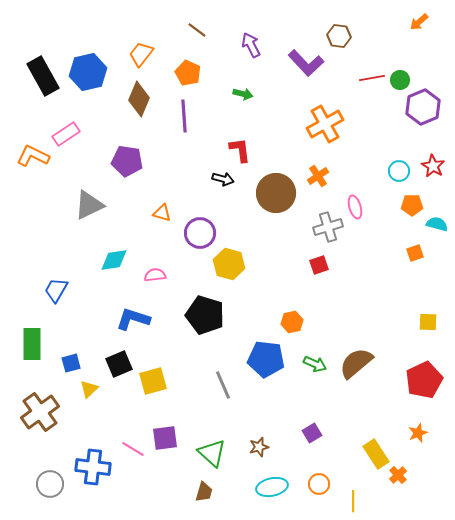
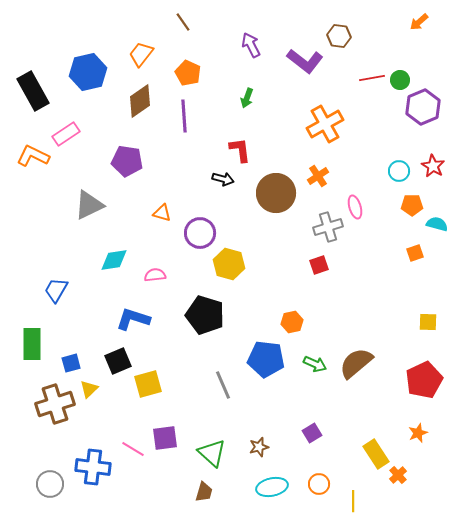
brown line at (197, 30): moved 14 px left, 8 px up; rotated 18 degrees clockwise
purple L-shape at (306, 63): moved 1 px left, 2 px up; rotated 9 degrees counterclockwise
black rectangle at (43, 76): moved 10 px left, 15 px down
green arrow at (243, 94): moved 4 px right, 4 px down; rotated 96 degrees clockwise
brown diamond at (139, 99): moved 1 px right, 2 px down; rotated 32 degrees clockwise
black square at (119, 364): moved 1 px left, 3 px up
yellow square at (153, 381): moved 5 px left, 3 px down
brown cross at (40, 412): moved 15 px right, 8 px up; rotated 18 degrees clockwise
